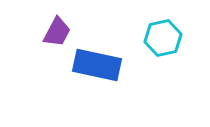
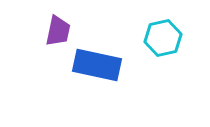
purple trapezoid: moved 1 px right, 1 px up; rotated 16 degrees counterclockwise
